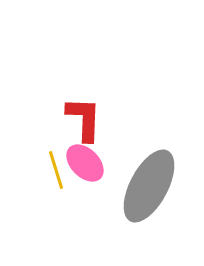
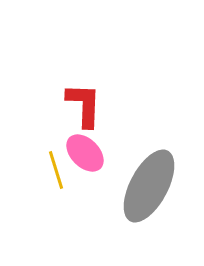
red L-shape: moved 14 px up
pink ellipse: moved 10 px up
